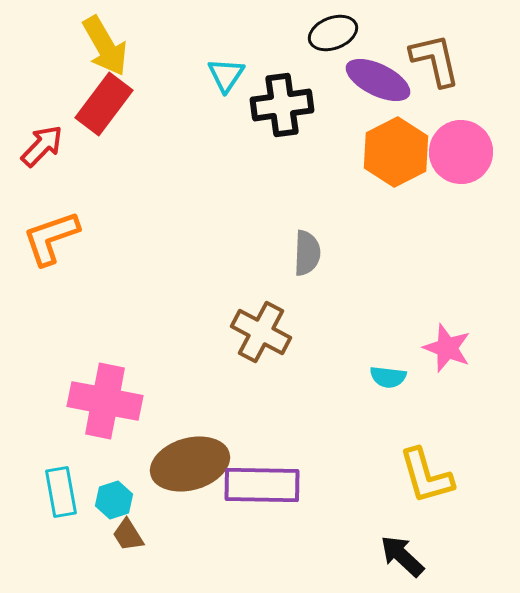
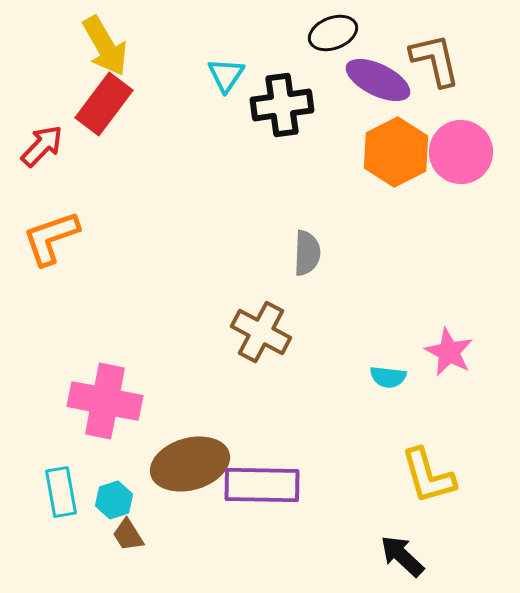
pink star: moved 2 px right, 4 px down; rotated 6 degrees clockwise
yellow L-shape: moved 2 px right
